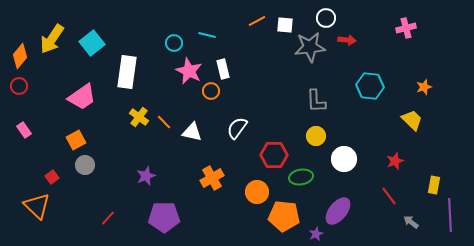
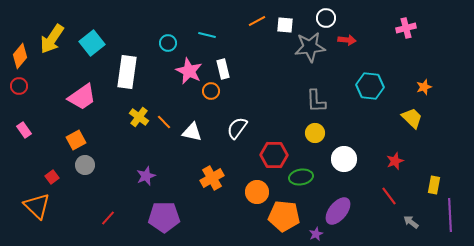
cyan circle at (174, 43): moved 6 px left
yellow trapezoid at (412, 120): moved 2 px up
yellow circle at (316, 136): moved 1 px left, 3 px up
